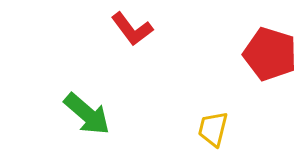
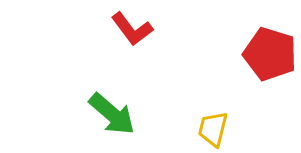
green arrow: moved 25 px right
